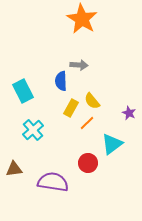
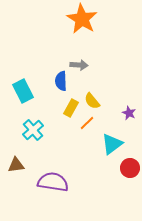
red circle: moved 42 px right, 5 px down
brown triangle: moved 2 px right, 4 px up
